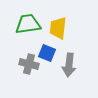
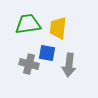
blue square: rotated 12 degrees counterclockwise
